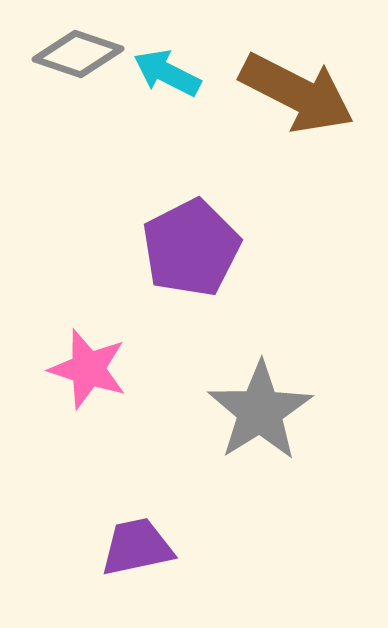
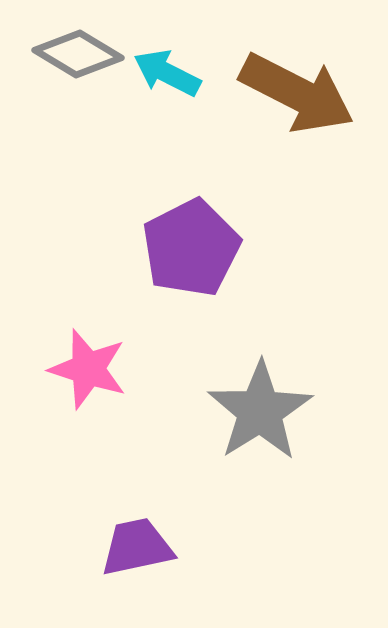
gray diamond: rotated 12 degrees clockwise
